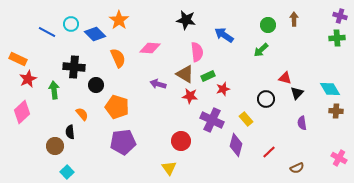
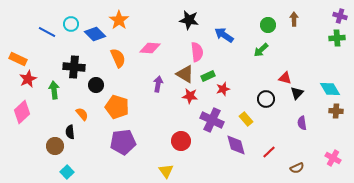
black star at (186, 20): moved 3 px right
purple arrow at (158, 84): rotated 84 degrees clockwise
purple diamond at (236, 145): rotated 30 degrees counterclockwise
pink cross at (339, 158): moved 6 px left
yellow triangle at (169, 168): moved 3 px left, 3 px down
